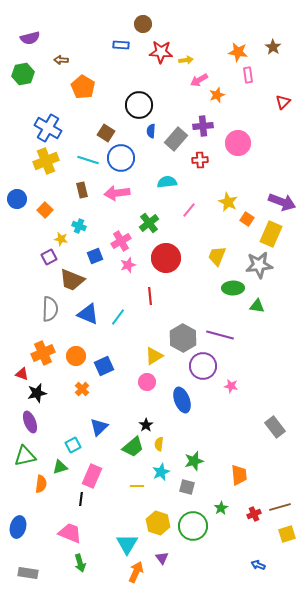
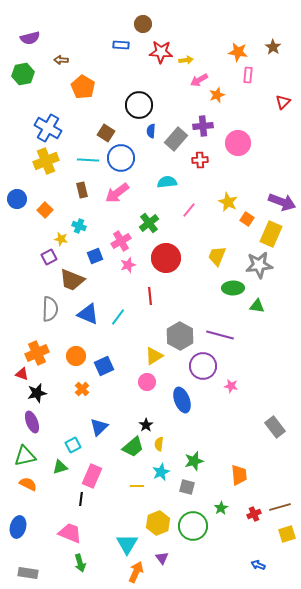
pink rectangle at (248, 75): rotated 14 degrees clockwise
cyan line at (88, 160): rotated 15 degrees counterclockwise
pink arrow at (117, 193): rotated 30 degrees counterclockwise
gray hexagon at (183, 338): moved 3 px left, 2 px up
orange cross at (43, 353): moved 6 px left
purple ellipse at (30, 422): moved 2 px right
orange semicircle at (41, 484): moved 13 px left; rotated 72 degrees counterclockwise
yellow hexagon at (158, 523): rotated 20 degrees clockwise
